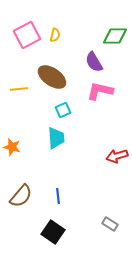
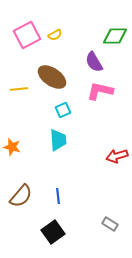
yellow semicircle: rotated 48 degrees clockwise
cyan trapezoid: moved 2 px right, 2 px down
black square: rotated 20 degrees clockwise
